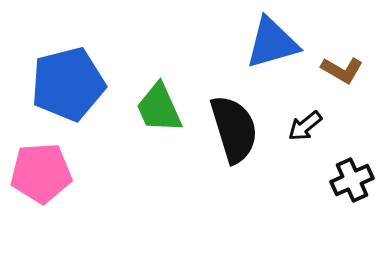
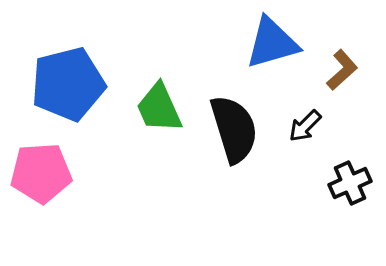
brown L-shape: rotated 72 degrees counterclockwise
black arrow: rotated 6 degrees counterclockwise
black cross: moved 2 px left, 3 px down
